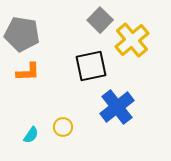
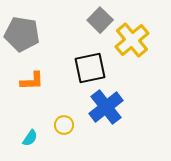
black square: moved 1 px left, 2 px down
orange L-shape: moved 4 px right, 9 px down
blue cross: moved 11 px left
yellow circle: moved 1 px right, 2 px up
cyan semicircle: moved 1 px left, 3 px down
